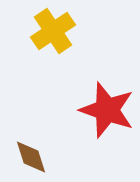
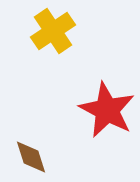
red star: rotated 8 degrees clockwise
